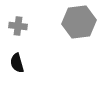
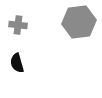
gray cross: moved 1 px up
